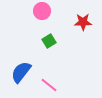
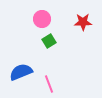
pink circle: moved 8 px down
blue semicircle: rotated 30 degrees clockwise
pink line: moved 1 px up; rotated 30 degrees clockwise
